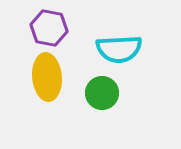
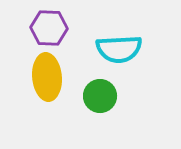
purple hexagon: rotated 9 degrees counterclockwise
green circle: moved 2 px left, 3 px down
